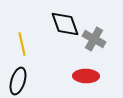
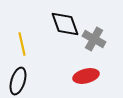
red ellipse: rotated 15 degrees counterclockwise
